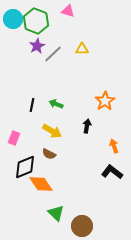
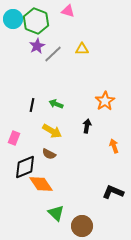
black L-shape: moved 1 px right, 20 px down; rotated 15 degrees counterclockwise
